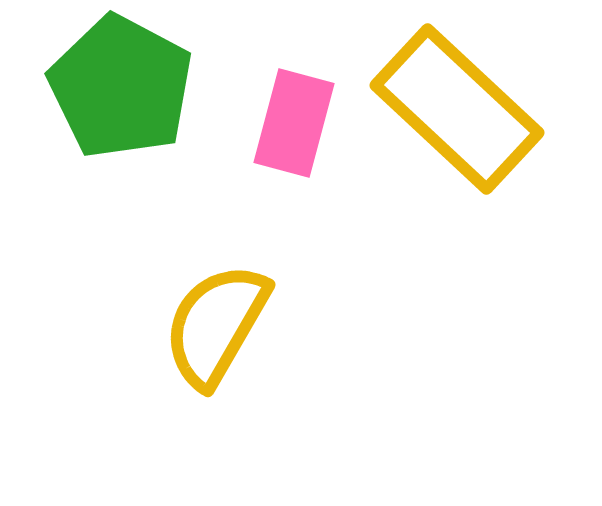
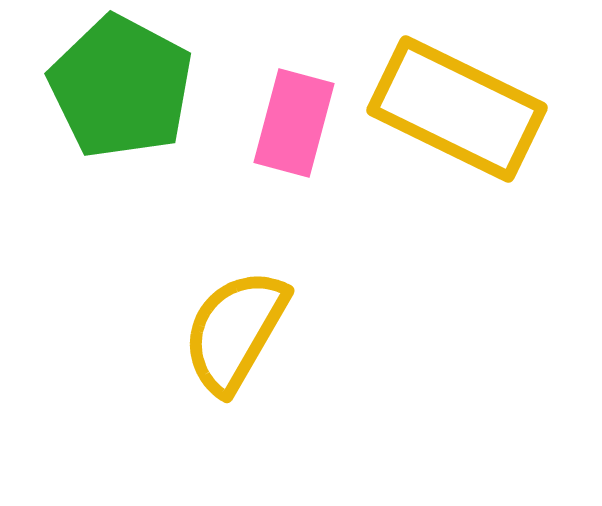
yellow rectangle: rotated 17 degrees counterclockwise
yellow semicircle: moved 19 px right, 6 px down
